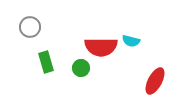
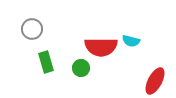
gray circle: moved 2 px right, 2 px down
